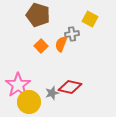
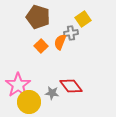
brown pentagon: moved 2 px down
yellow square: moved 7 px left; rotated 28 degrees clockwise
gray cross: moved 1 px left, 1 px up
orange semicircle: moved 1 px left, 2 px up
red diamond: moved 1 px right, 1 px up; rotated 40 degrees clockwise
gray star: rotated 24 degrees clockwise
